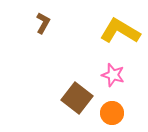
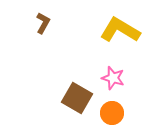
yellow L-shape: moved 1 px up
pink star: moved 3 px down
brown square: rotated 8 degrees counterclockwise
